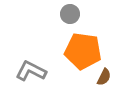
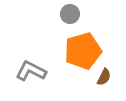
orange pentagon: rotated 24 degrees counterclockwise
